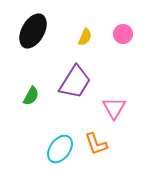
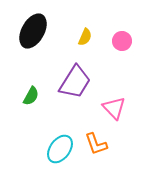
pink circle: moved 1 px left, 7 px down
pink triangle: rotated 15 degrees counterclockwise
